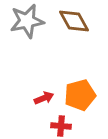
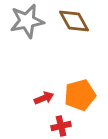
red cross: rotated 18 degrees counterclockwise
